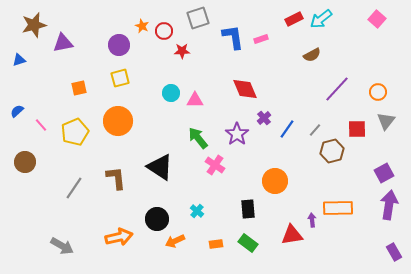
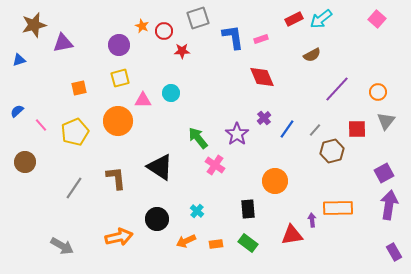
red diamond at (245, 89): moved 17 px right, 12 px up
pink triangle at (195, 100): moved 52 px left
orange arrow at (175, 241): moved 11 px right
